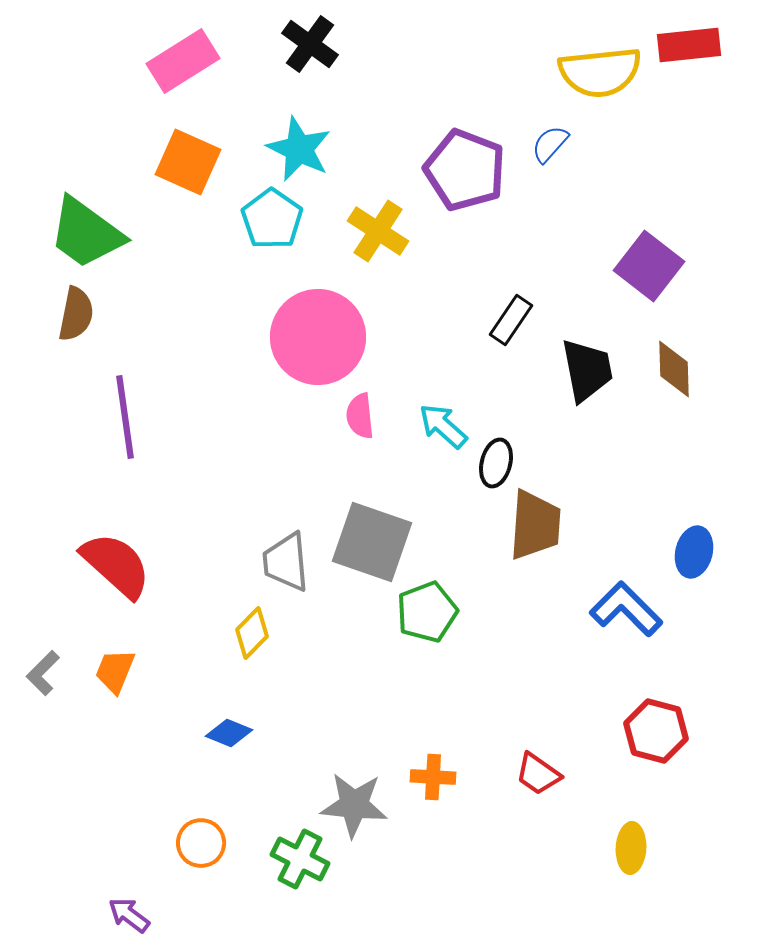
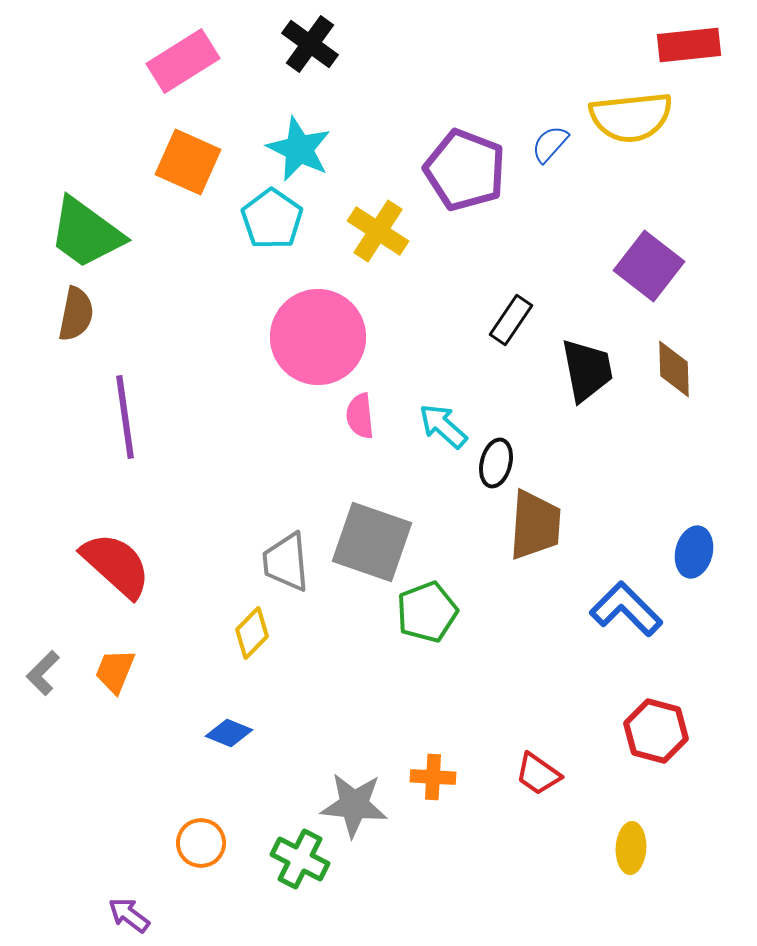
yellow semicircle: moved 31 px right, 45 px down
